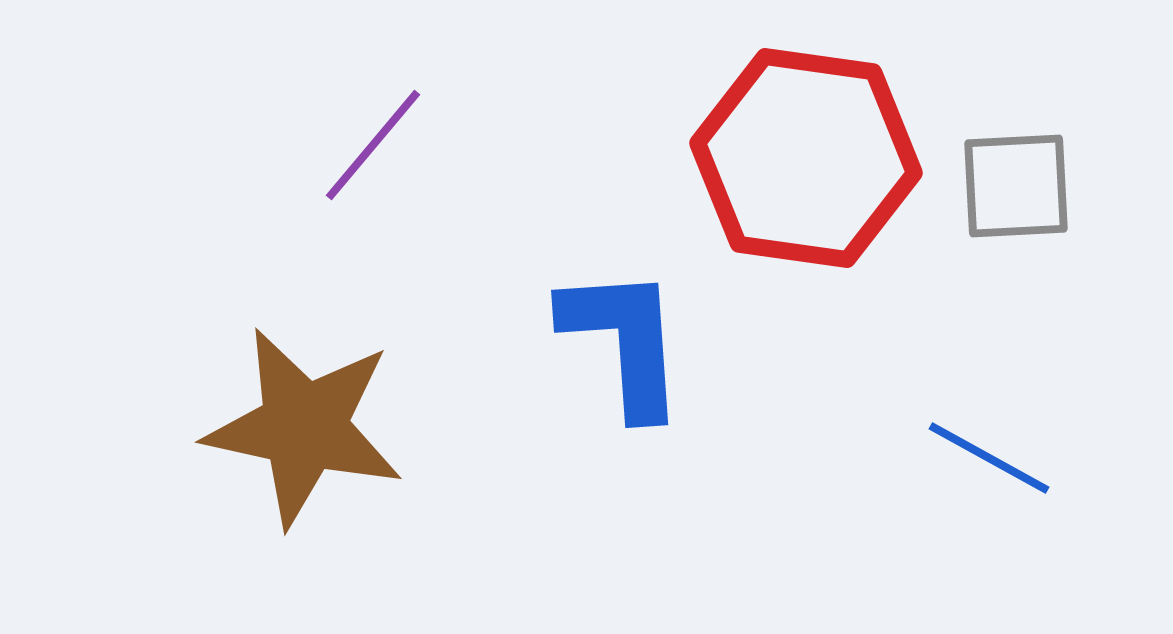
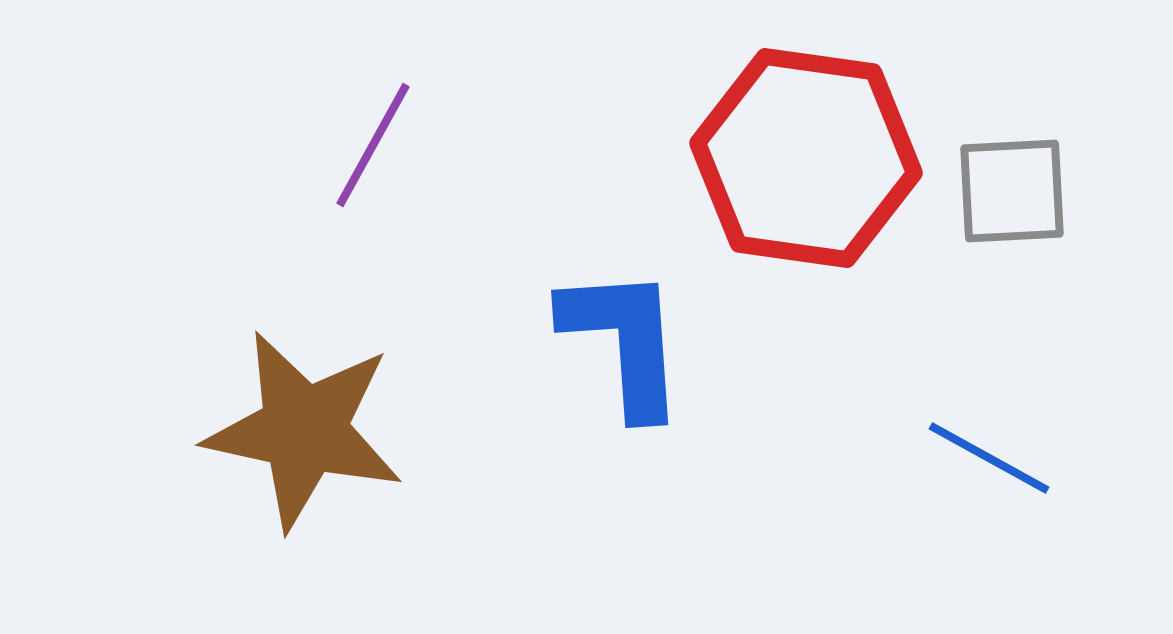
purple line: rotated 11 degrees counterclockwise
gray square: moved 4 px left, 5 px down
brown star: moved 3 px down
